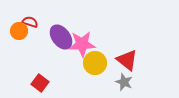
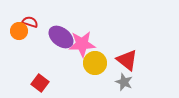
purple ellipse: rotated 15 degrees counterclockwise
